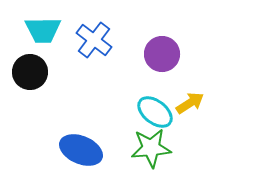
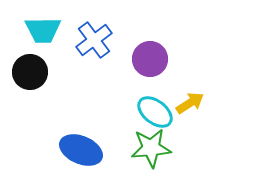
blue cross: rotated 15 degrees clockwise
purple circle: moved 12 px left, 5 px down
